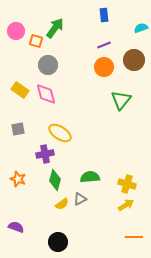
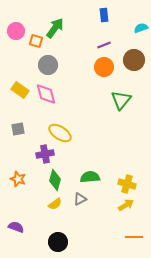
yellow semicircle: moved 7 px left
